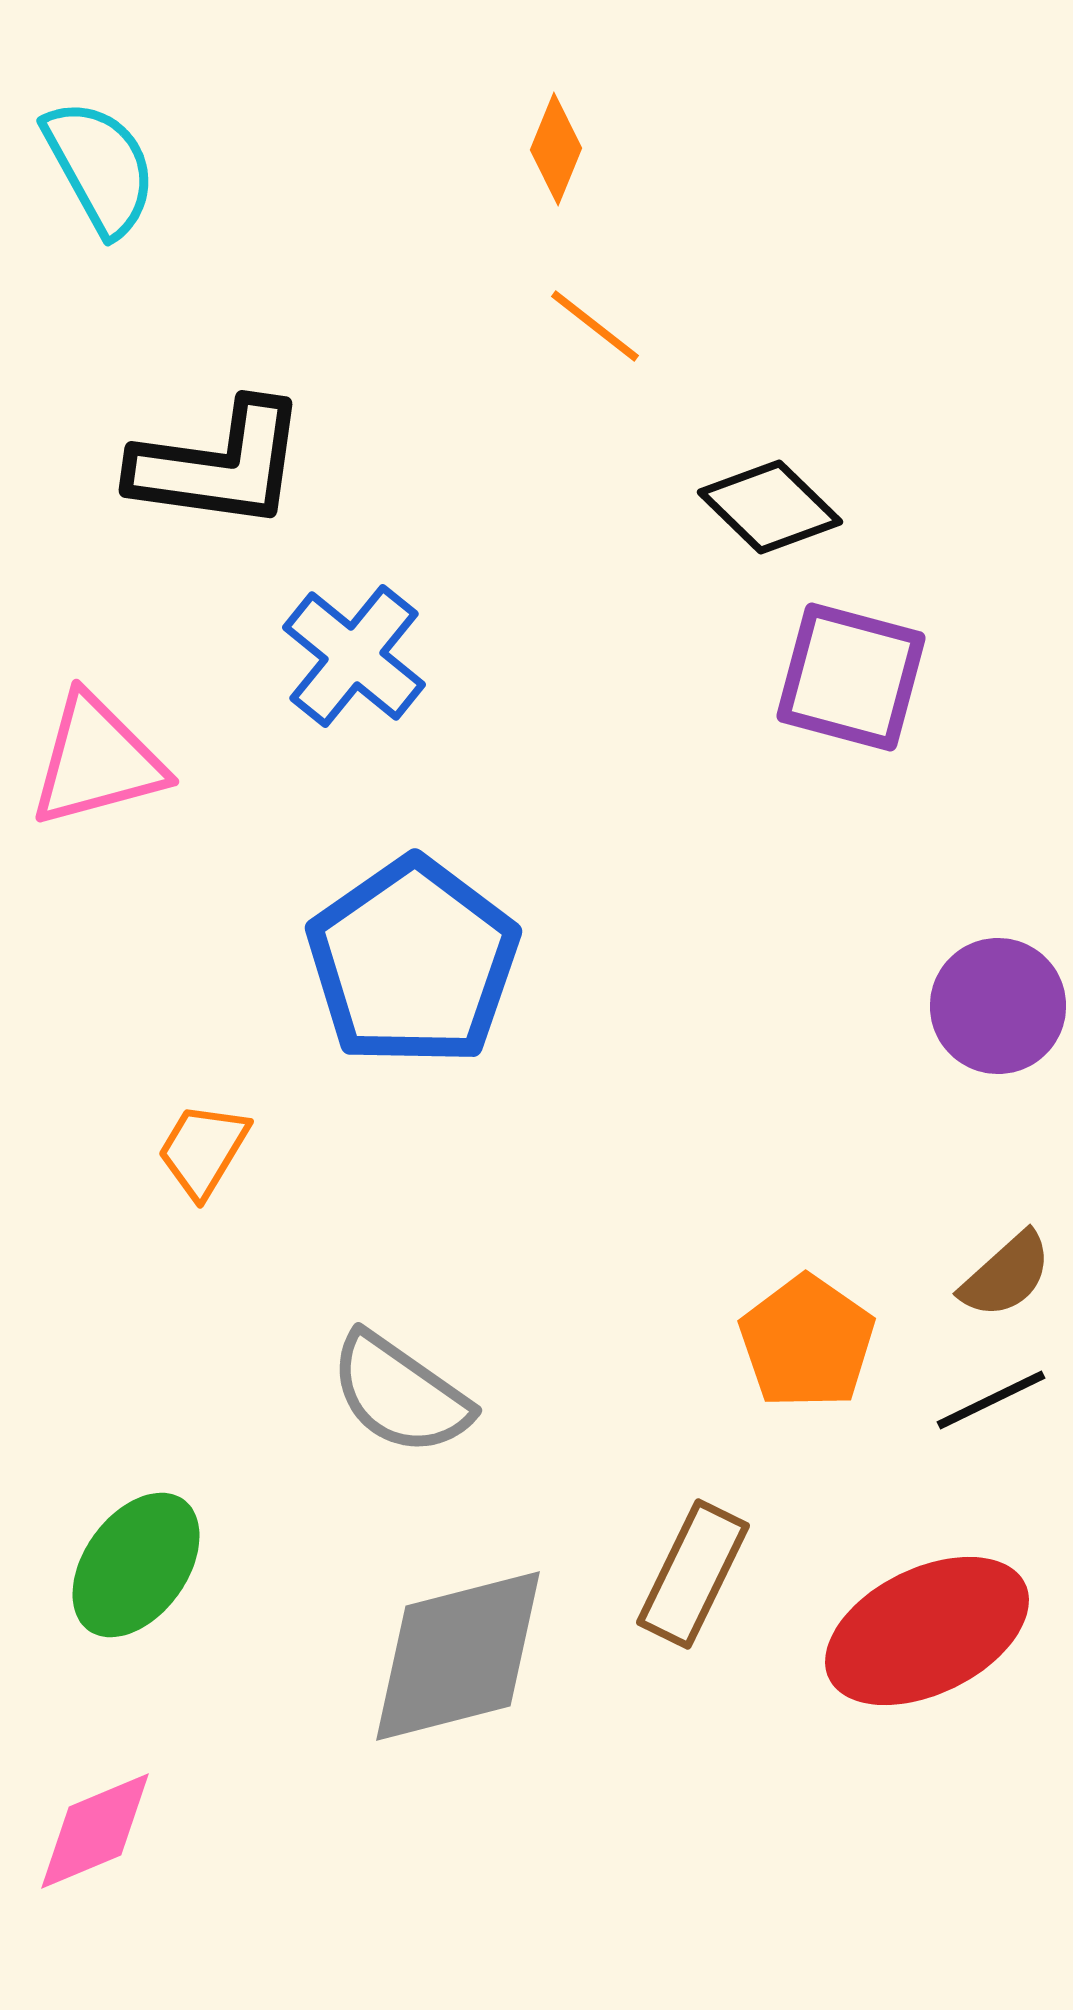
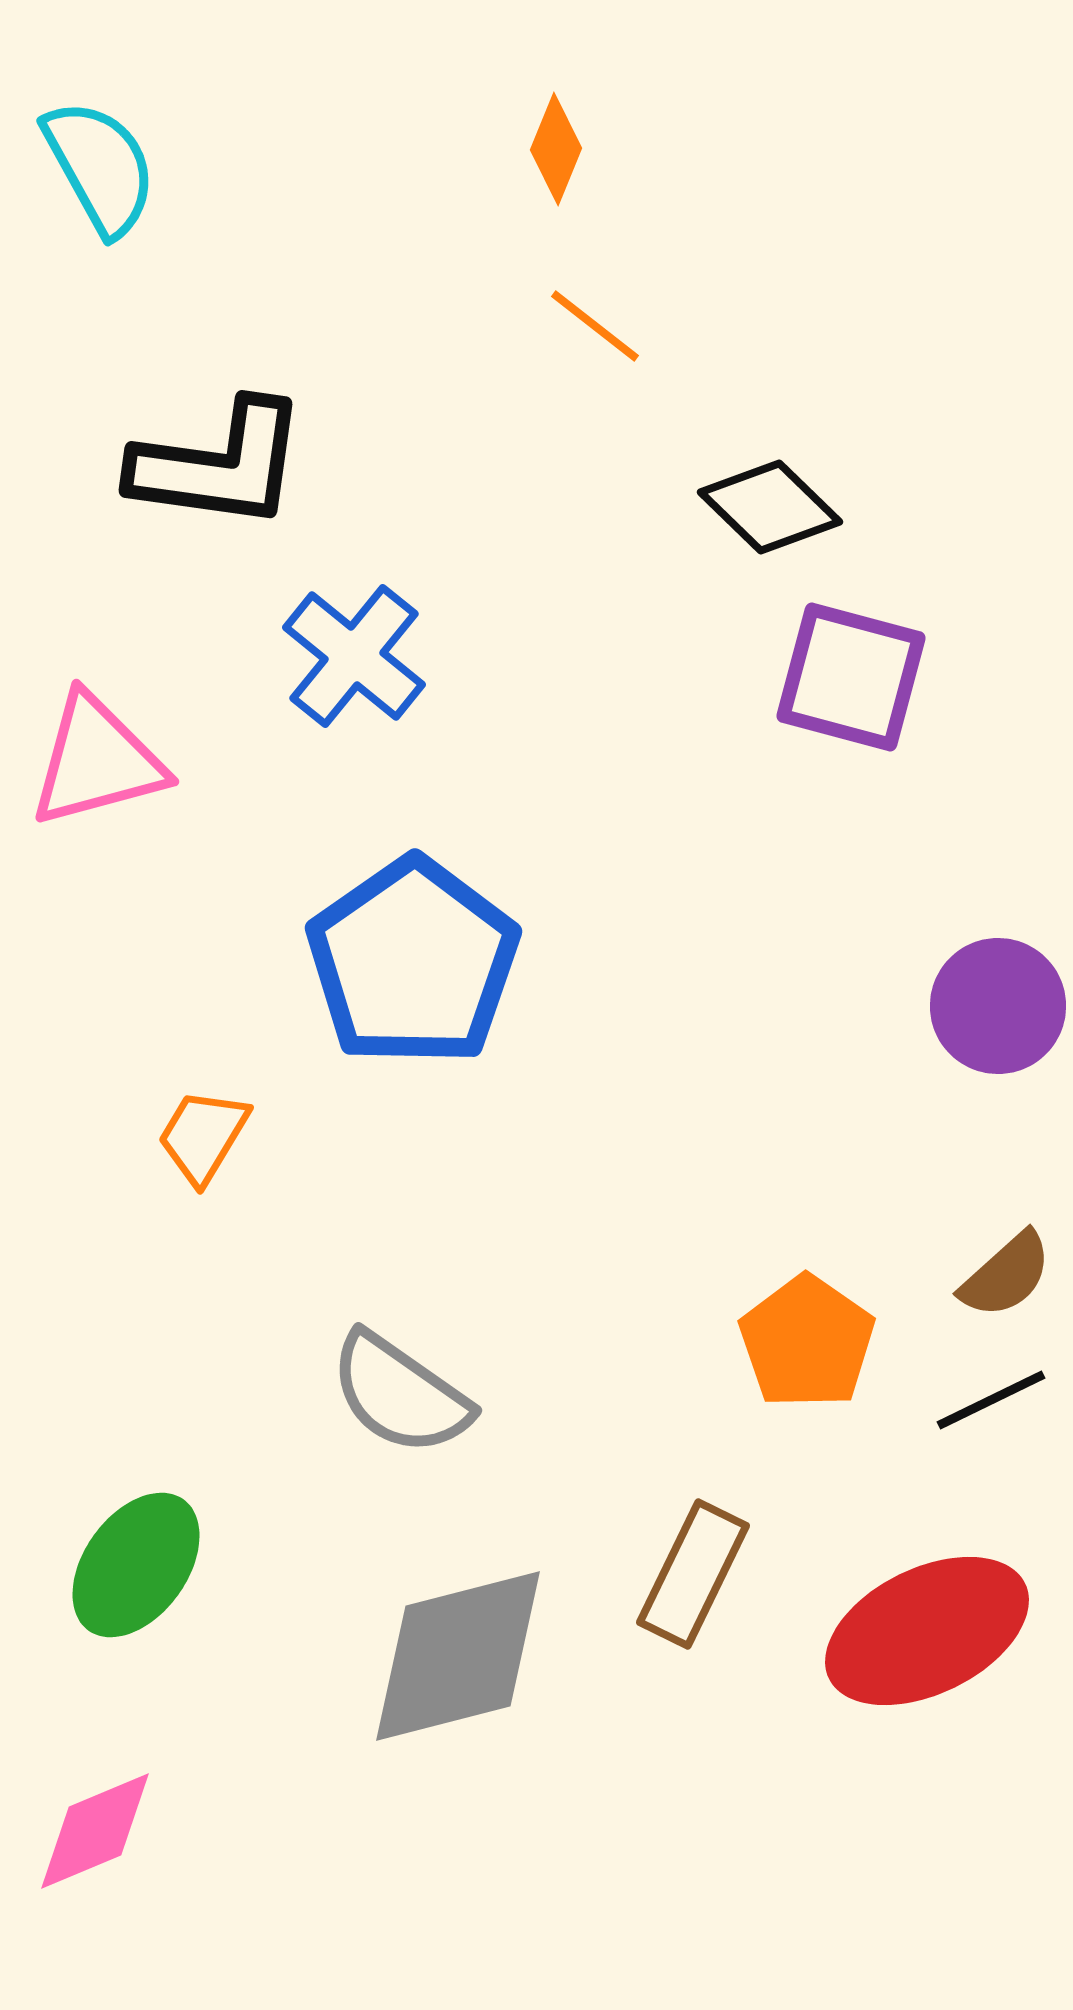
orange trapezoid: moved 14 px up
